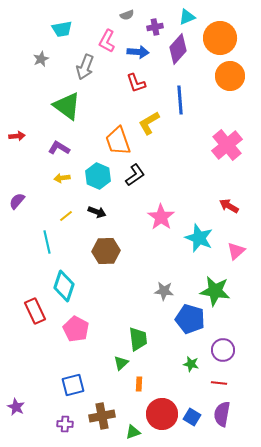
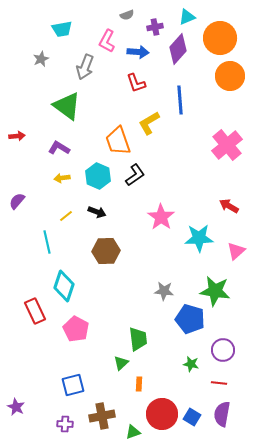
cyan star at (199, 238): rotated 24 degrees counterclockwise
